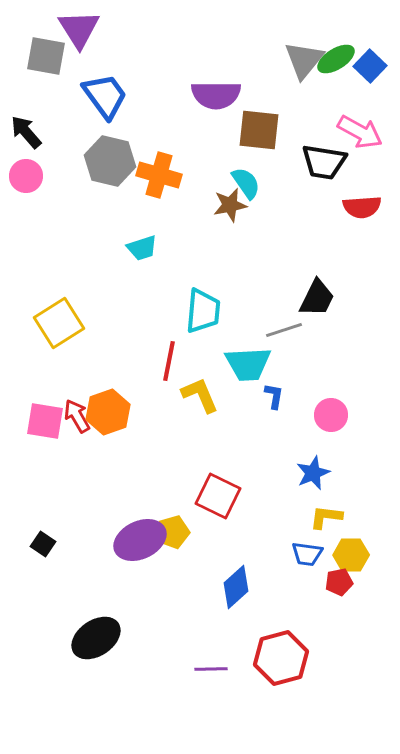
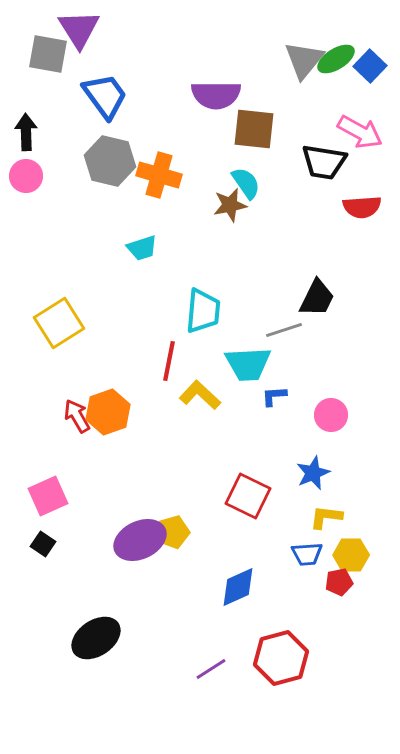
gray square at (46, 56): moved 2 px right, 2 px up
brown square at (259, 130): moved 5 px left, 1 px up
black arrow at (26, 132): rotated 39 degrees clockwise
yellow L-shape at (200, 395): rotated 24 degrees counterclockwise
blue L-shape at (274, 396): rotated 104 degrees counterclockwise
pink square at (45, 421): moved 3 px right, 75 px down; rotated 33 degrees counterclockwise
red square at (218, 496): moved 30 px right
blue trapezoid at (307, 554): rotated 12 degrees counterclockwise
blue diamond at (236, 587): moved 2 px right; rotated 18 degrees clockwise
purple line at (211, 669): rotated 32 degrees counterclockwise
